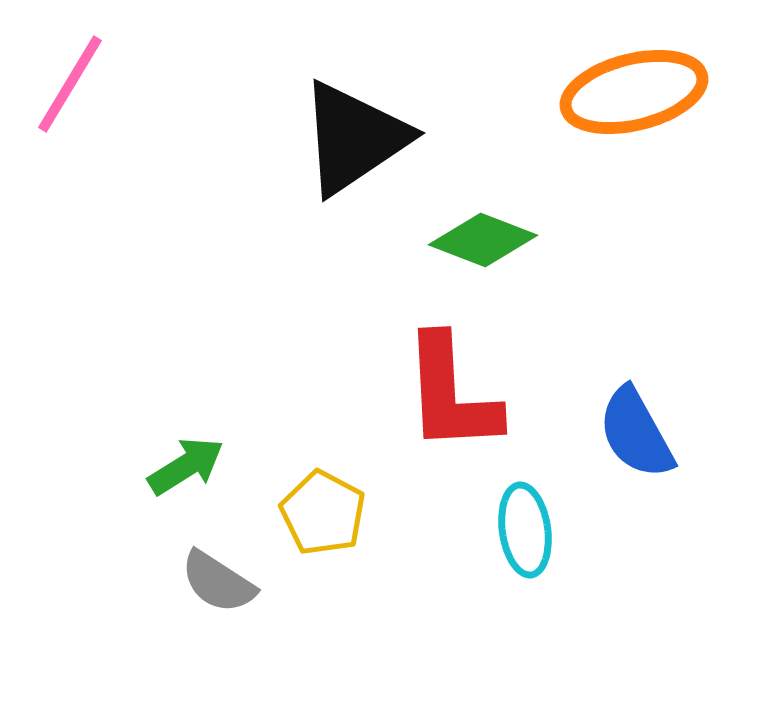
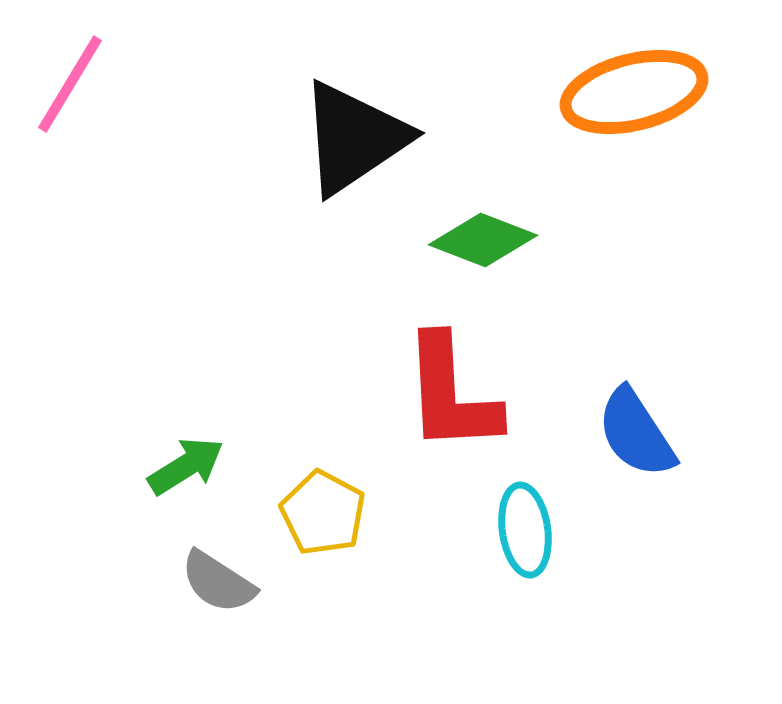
blue semicircle: rotated 4 degrees counterclockwise
